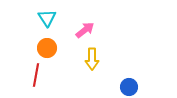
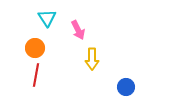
pink arrow: moved 7 px left; rotated 102 degrees clockwise
orange circle: moved 12 px left
blue circle: moved 3 px left
